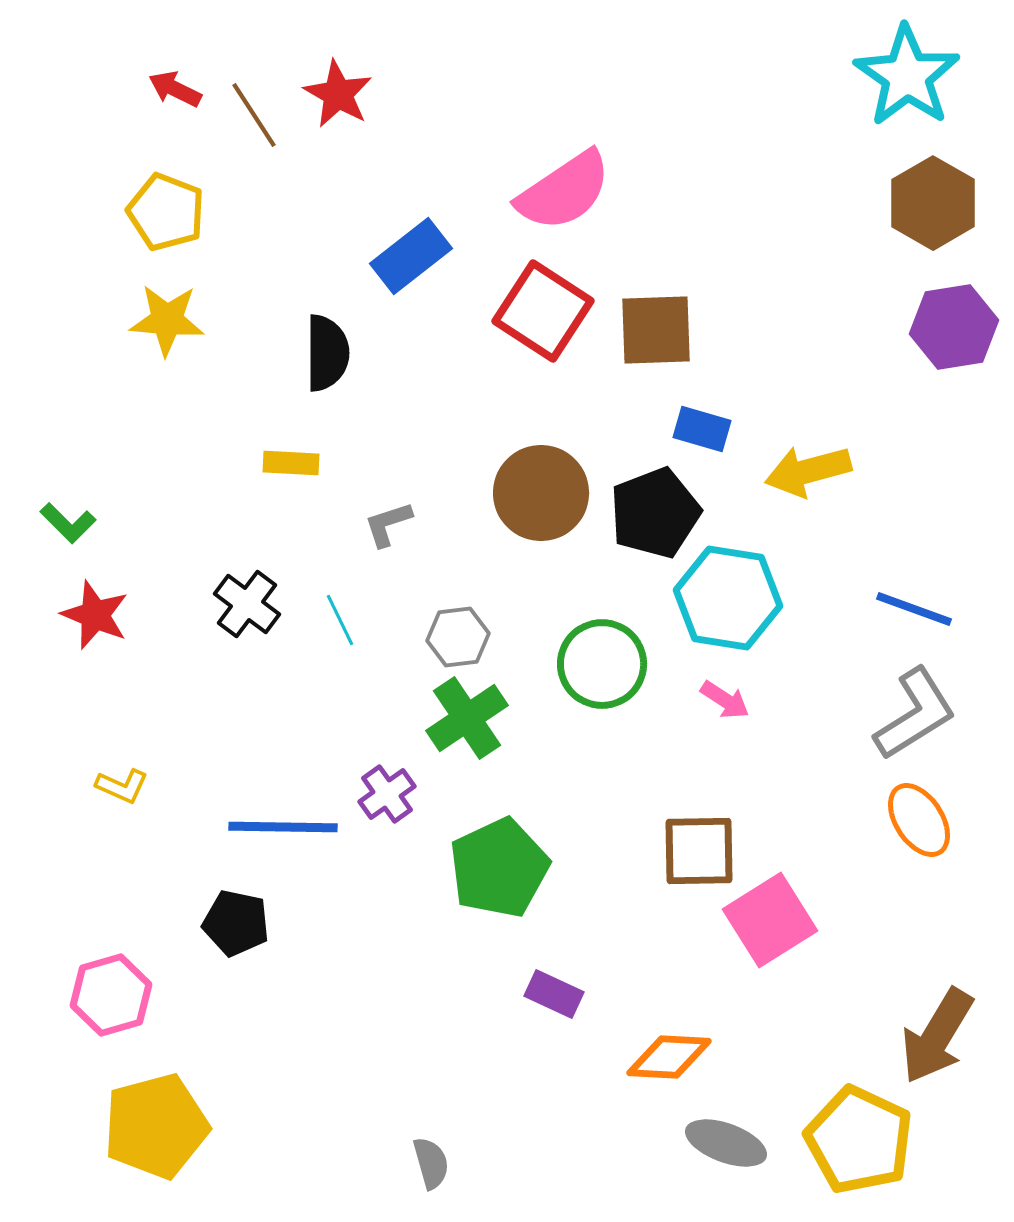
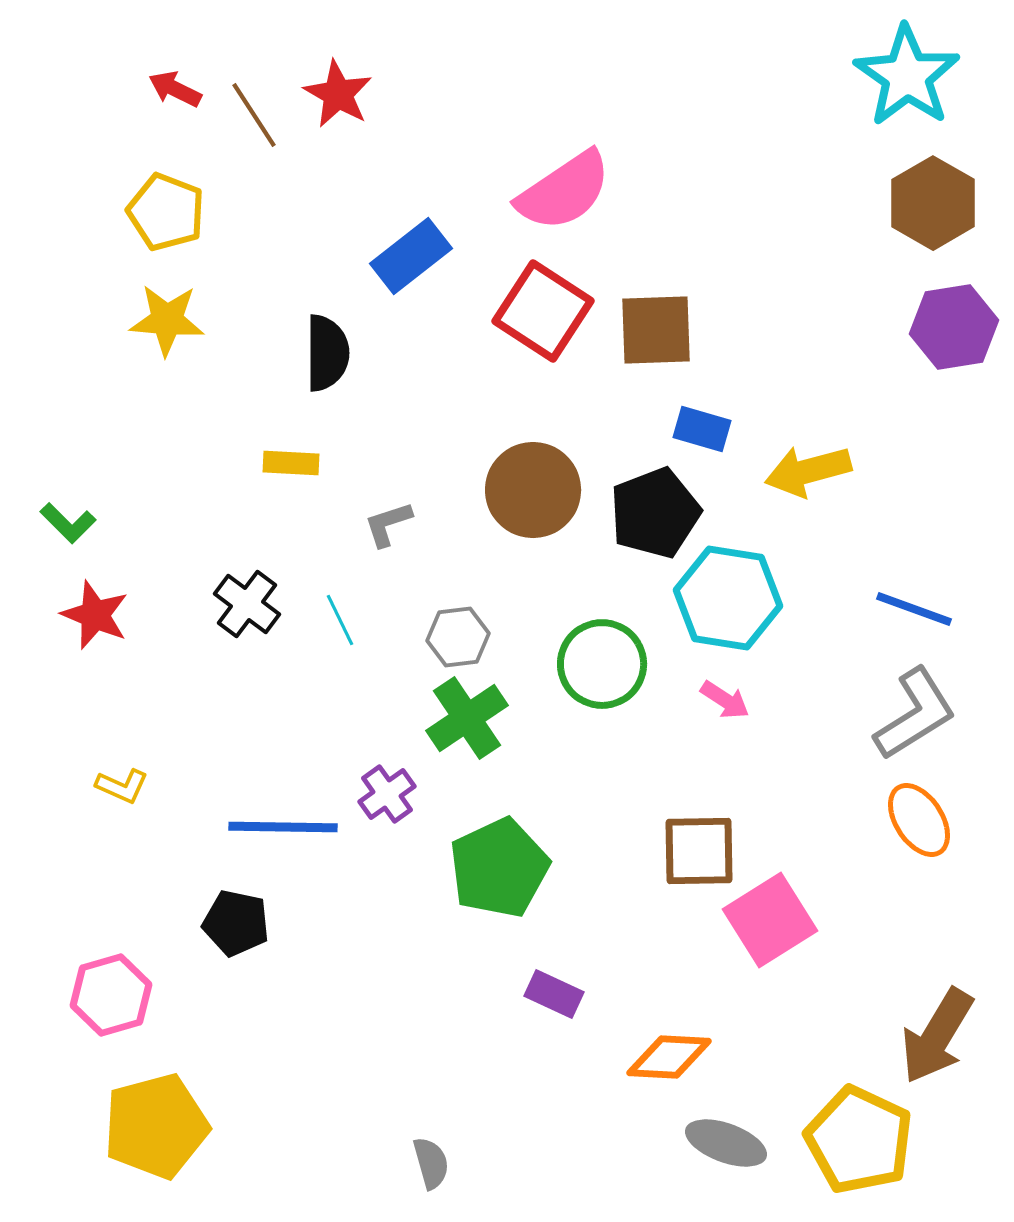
brown circle at (541, 493): moved 8 px left, 3 px up
